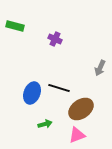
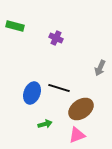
purple cross: moved 1 px right, 1 px up
